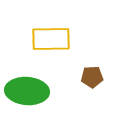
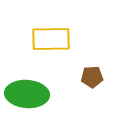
green ellipse: moved 3 px down
